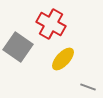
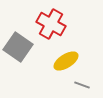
yellow ellipse: moved 3 px right, 2 px down; rotated 15 degrees clockwise
gray line: moved 6 px left, 2 px up
